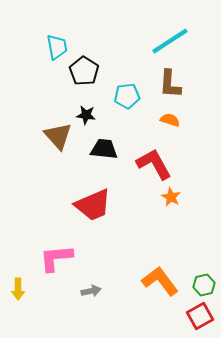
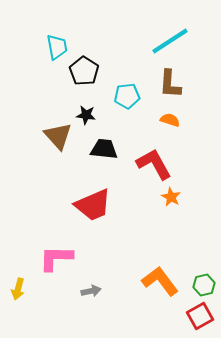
pink L-shape: rotated 6 degrees clockwise
yellow arrow: rotated 15 degrees clockwise
